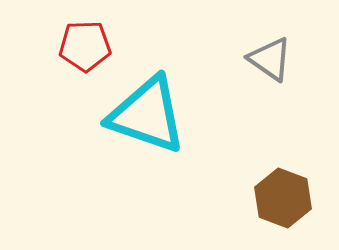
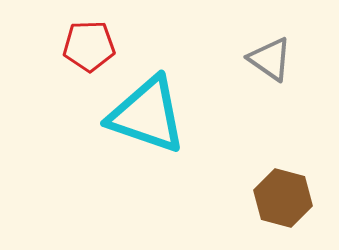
red pentagon: moved 4 px right
brown hexagon: rotated 6 degrees counterclockwise
